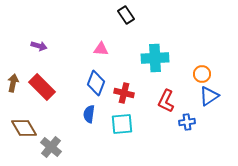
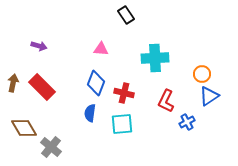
blue semicircle: moved 1 px right, 1 px up
blue cross: rotated 21 degrees counterclockwise
